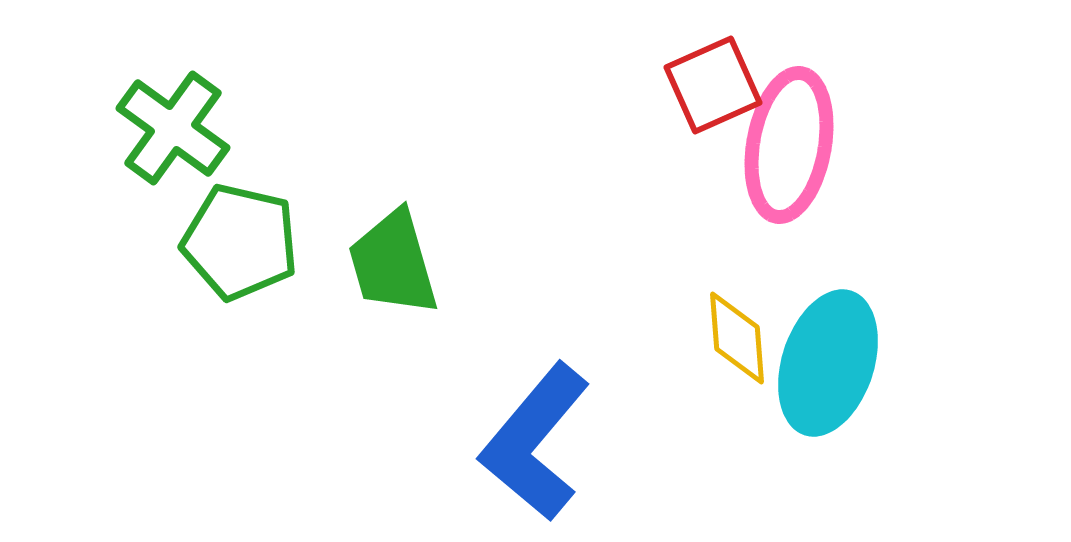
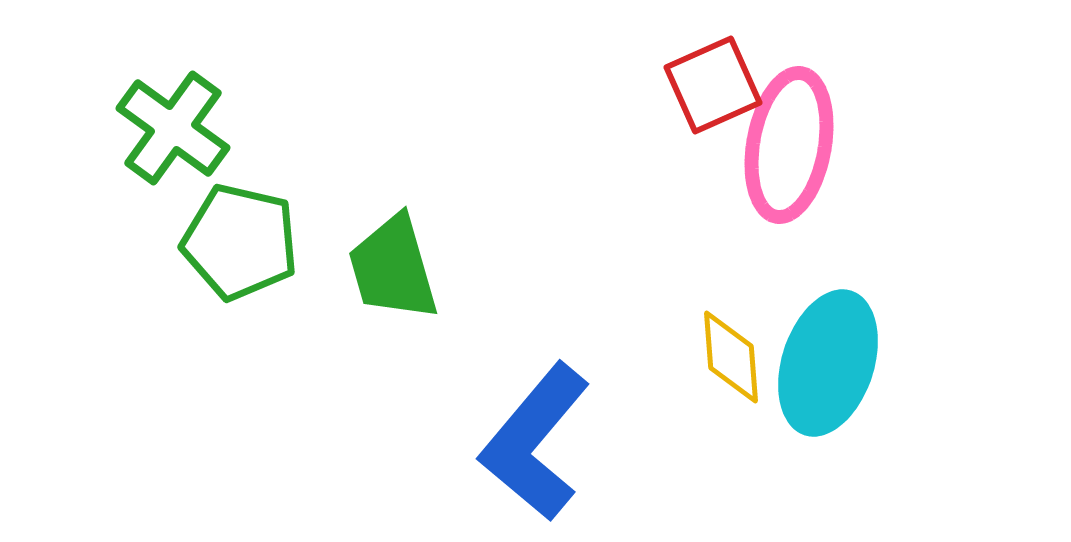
green trapezoid: moved 5 px down
yellow diamond: moved 6 px left, 19 px down
